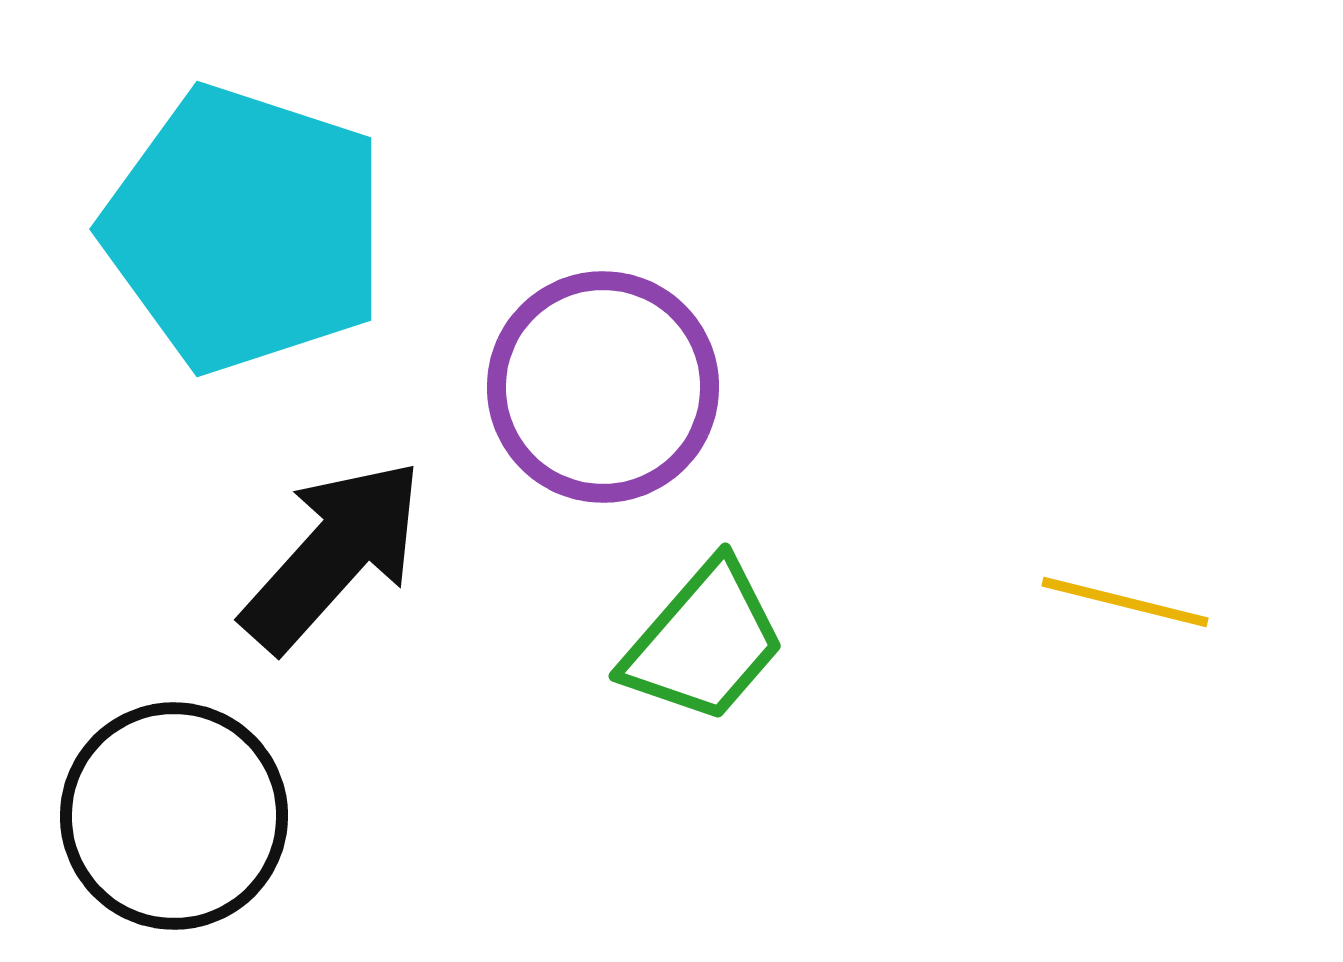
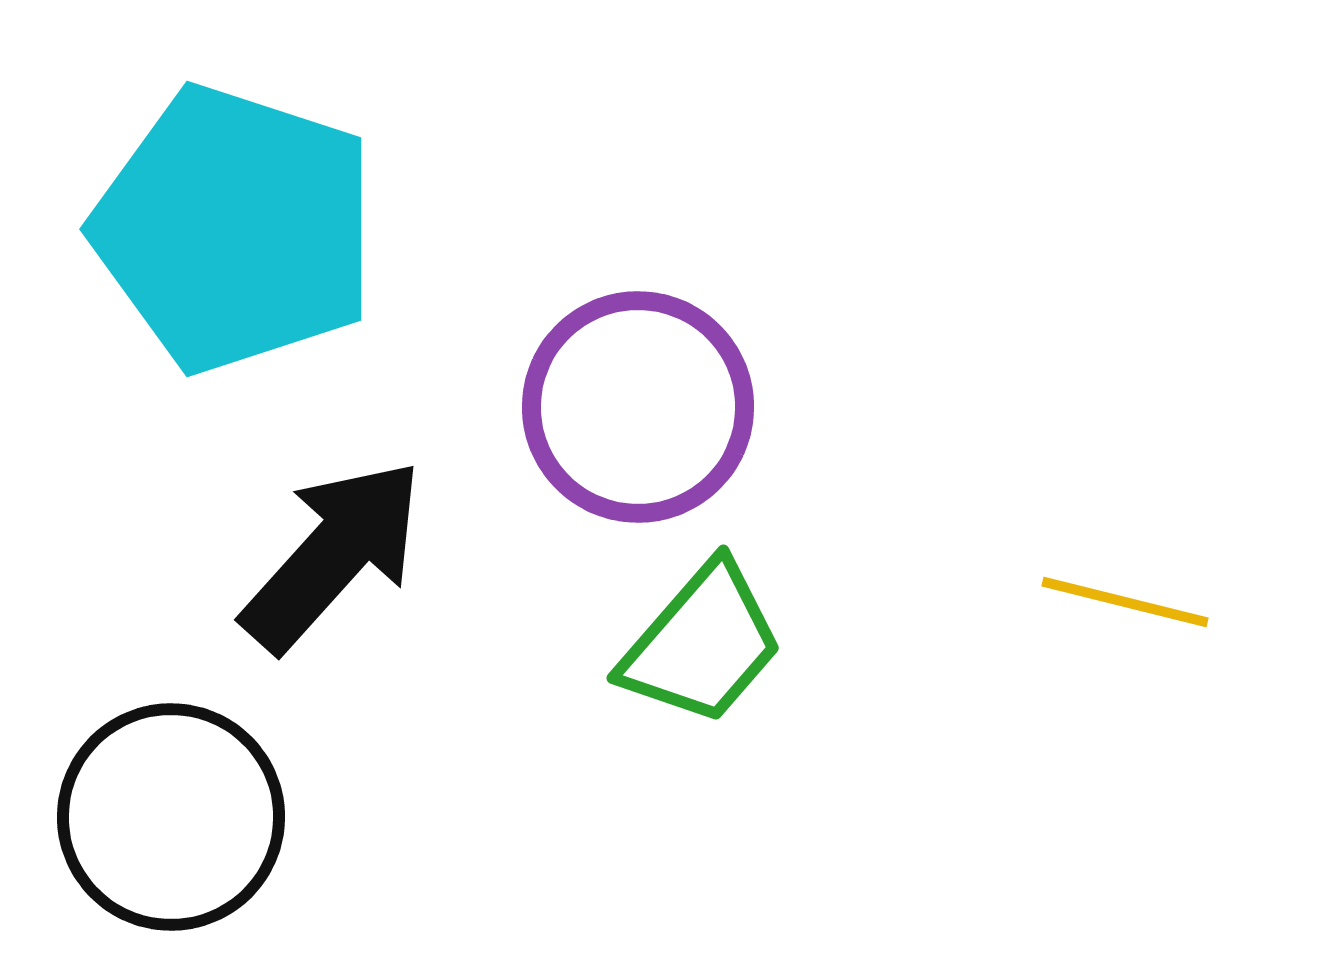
cyan pentagon: moved 10 px left
purple circle: moved 35 px right, 20 px down
green trapezoid: moved 2 px left, 2 px down
black circle: moved 3 px left, 1 px down
